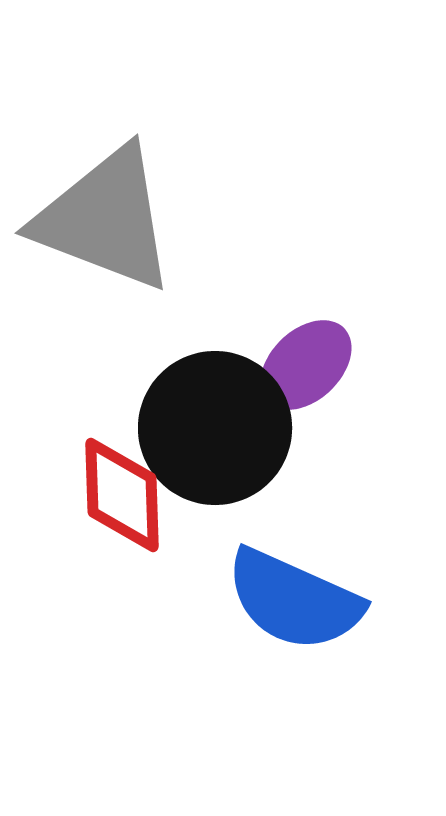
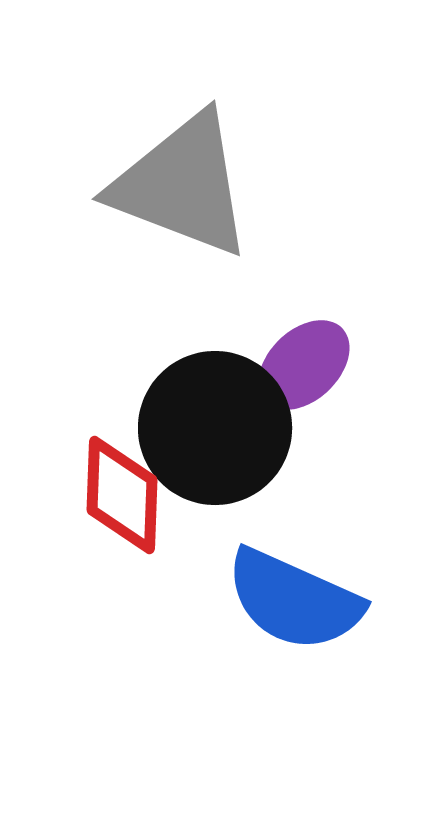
gray triangle: moved 77 px right, 34 px up
purple ellipse: moved 2 px left
red diamond: rotated 4 degrees clockwise
